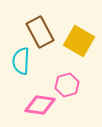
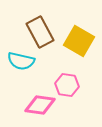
cyan semicircle: rotated 80 degrees counterclockwise
pink hexagon: rotated 25 degrees clockwise
